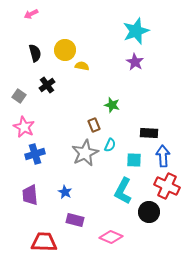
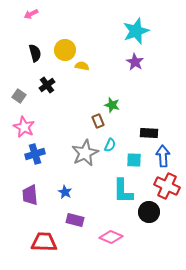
brown rectangle: moved 4 px right, 4 px up
cyan L-shape: rotated 28 degrees counterclockwise
